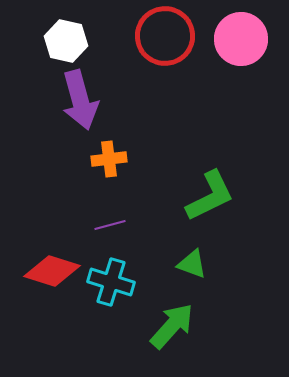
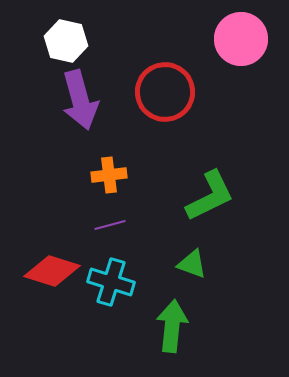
red circle: moved 56 px down
orange cross: moved 16 px down
green arrow: rotated 36 degrees counterclockwise
